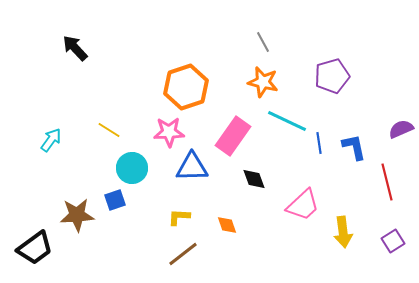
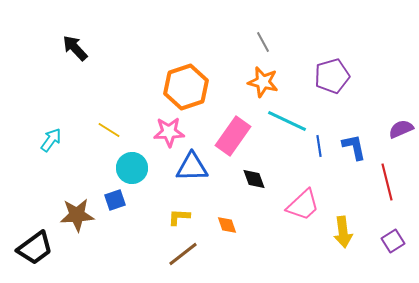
blue line: moved 3 px down
